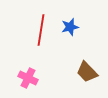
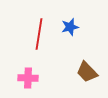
red line: moved 2 px left, 4 px down
pink cross: rotated 24 degrees counterclockwise
